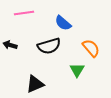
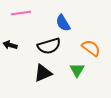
pink line: moved 3 px left
blue semicircle: rotated 18 degrees clockwise
orange semicircle: rotated 12 degrees counterclockwise
black triangle: moved 8 px right, 11 px up
